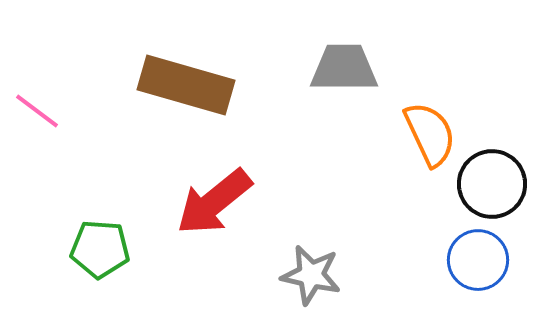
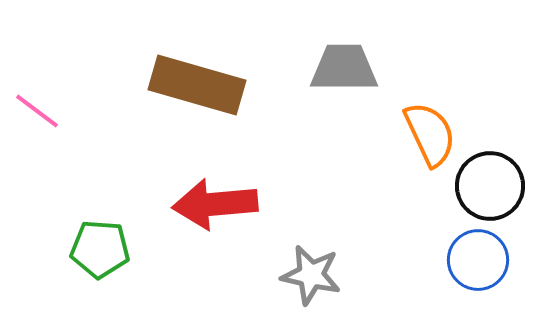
brown rectangle: moved 11 px right
black circle: moved 2 px left, 2 px down
red arrow: moved 1 px right, 2 px down; rotated 34 degrees clockwise
